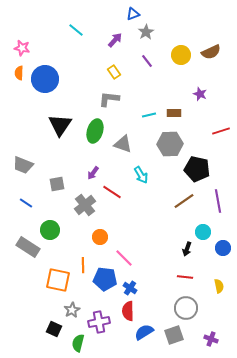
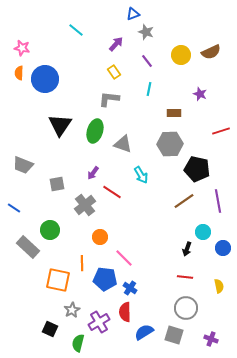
gray star at (146, 32): rotated 21 degrees counterclockwise
purple arrow at (115, 40): moved 1 px right, 4 px down
cyan line at (149, 115): moved 26 px up; rotated 64 degrees counterclockwise
blue line at (26, 203): moved 12 px left, 5 px down
gray rectangle at (28, 247): rotated 10 degrees clockwise
orange line at (83, 265): moved 1 px left, 2 px up
red semicircle at (128, 311): moved 3 px left, 1 px down
purple cross at (99, 322): rotated 20 degrees counterclockwise
black square at (54, 329): moved 4 px left
gray square at (174, 335): rotated 36 degrees clockwise
